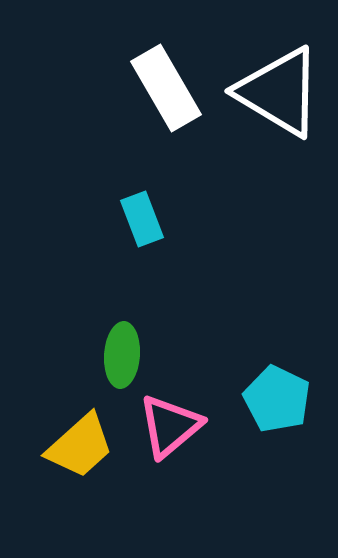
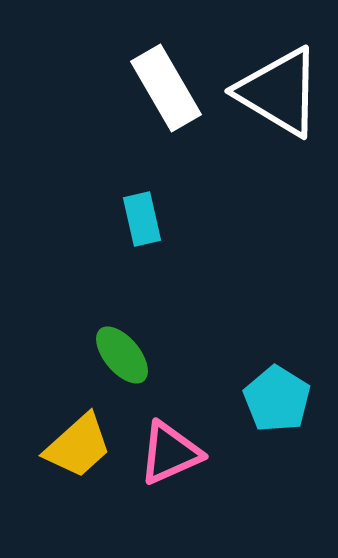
cyan rectangle: rotated 8 degrees clockwise
green ellipse: rotated 44 degrees counterclockwise
cyan pentagon: rotated 6 degrees clockwise
pink triangle: moved 27 px down; rotated 16 degrees clockwise
yellow trapezoid: moved 2 px left
